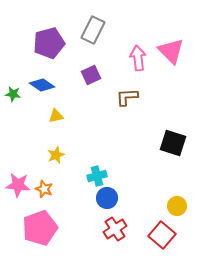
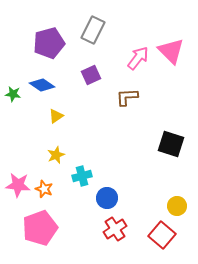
pink arrow: rotated 45 degrees clockwise
yellow triangle: rotated 21 degrees counterclockwise
black square: moved 2 px left, 1 px down
cyan cross: moved 15 px left
